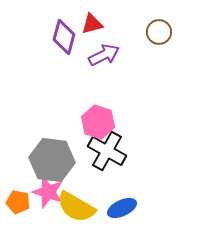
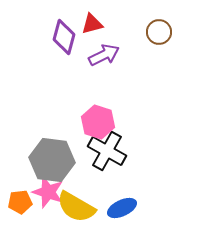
orange pentagon: moved 2 px right; rotated 20 degrees counterclockwise
